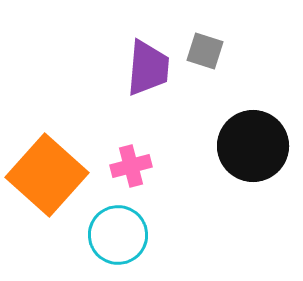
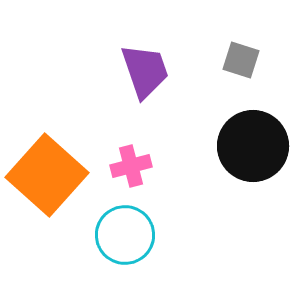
gray square: moved 36 px right, 9 px down
purple trapezoid: moved 3 px left, 3 px down; rotated 24 degrees counterclockwise
cyan circle: moved 7 px right
